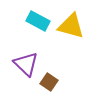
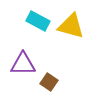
purple triangle: moved 3 px left; rotated 44 degrees counterclockwise
